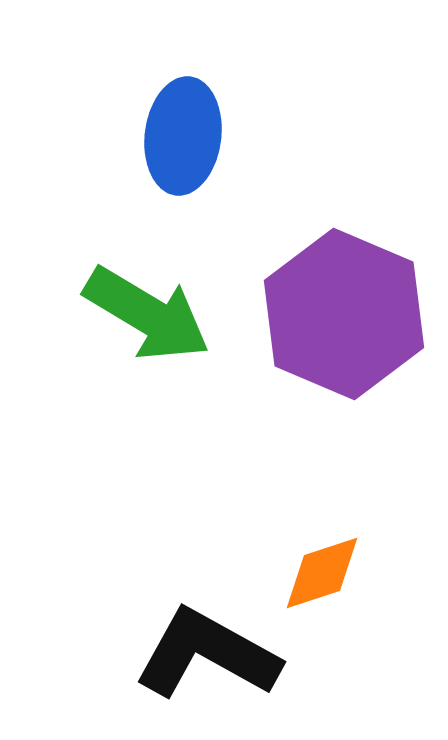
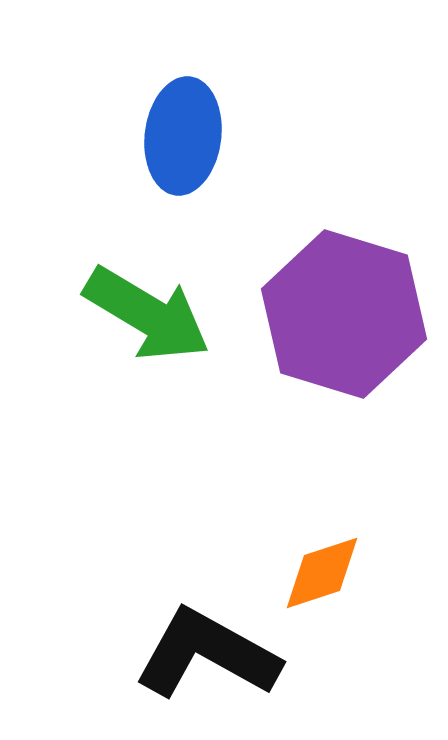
purple hexagon: rotated 6 degrees counterclockwise
